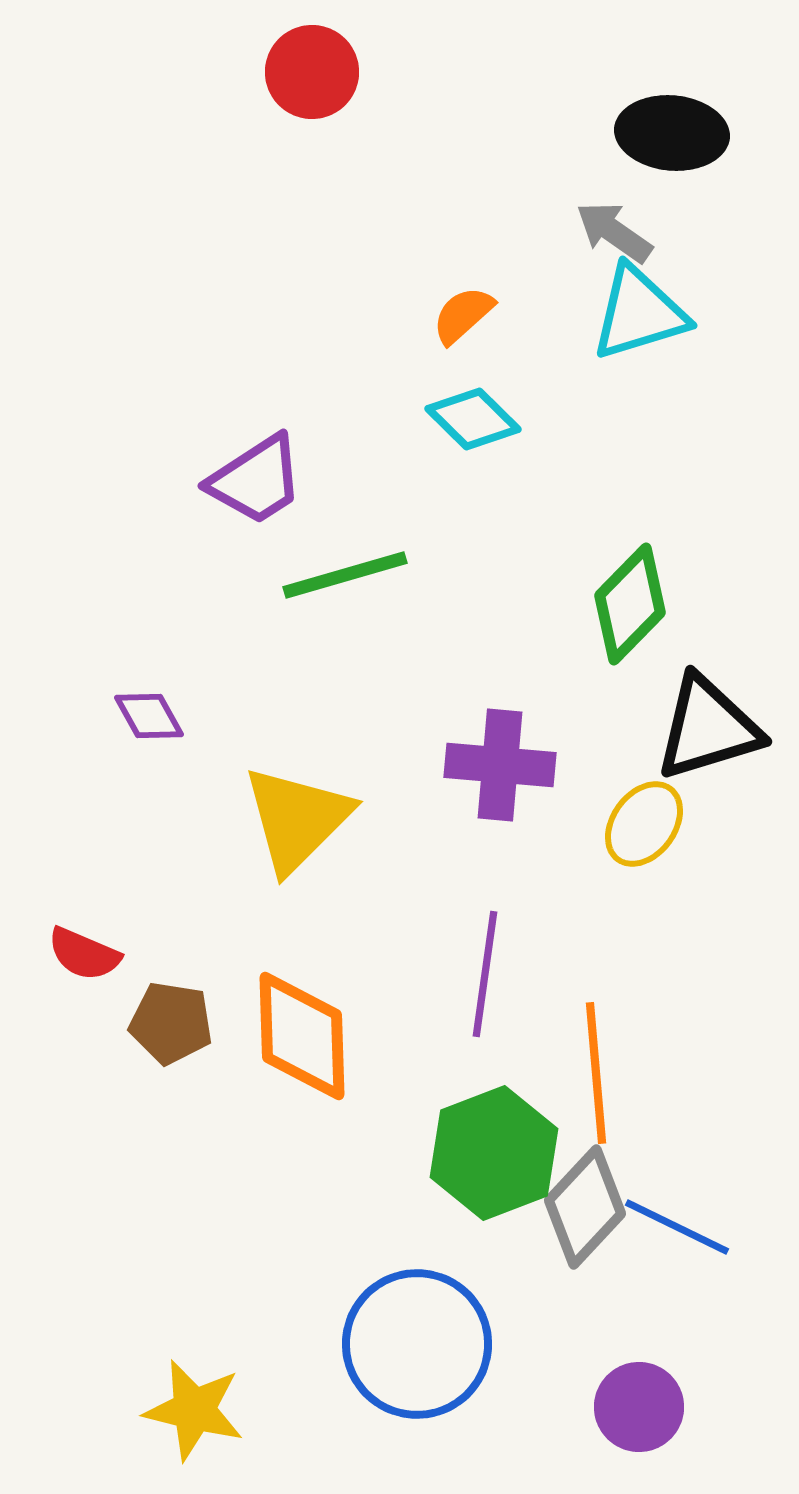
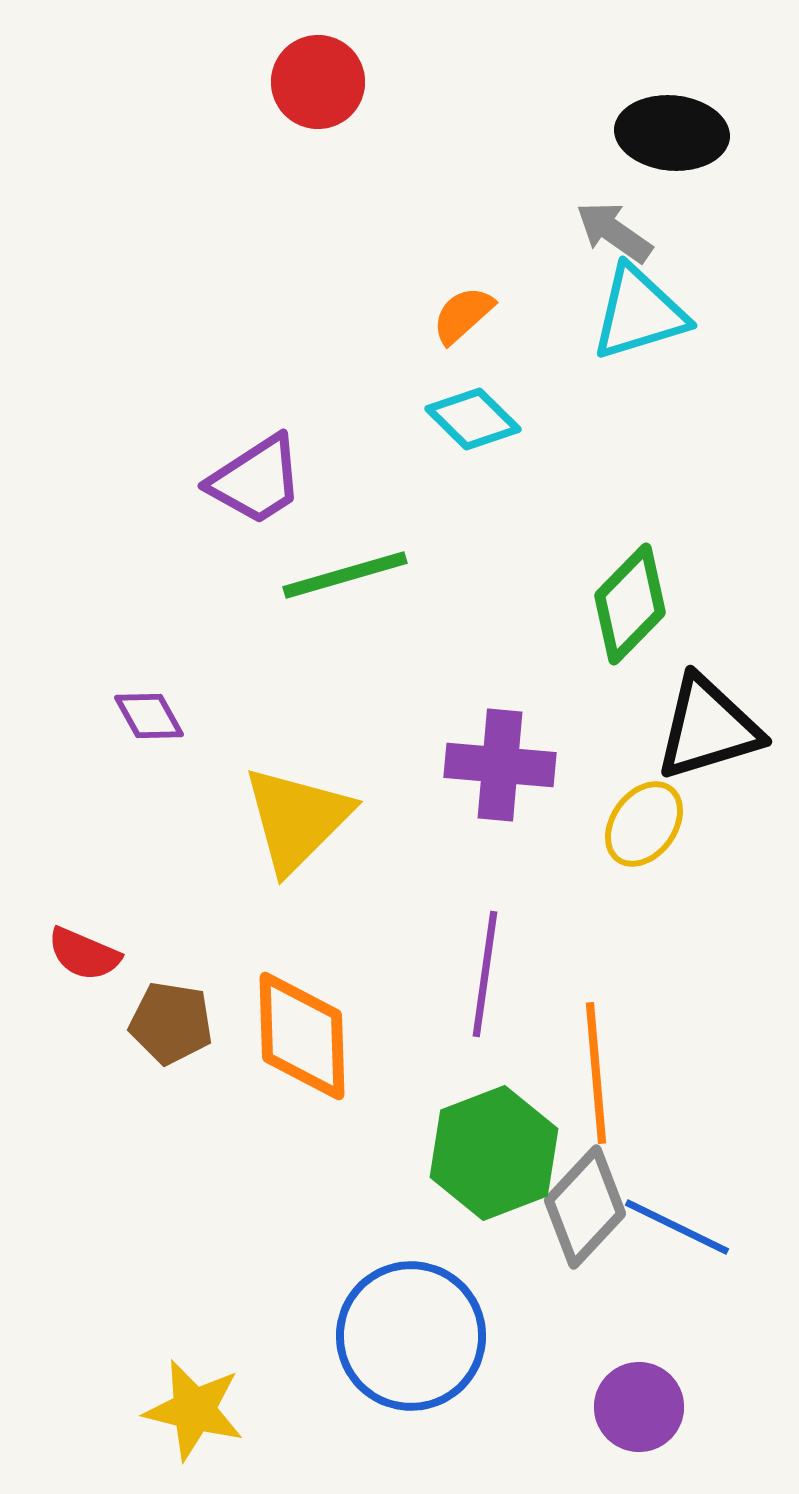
red circle: moved 6 px right, 10 px down
blue circle: moved 6 px left, 8 px up
